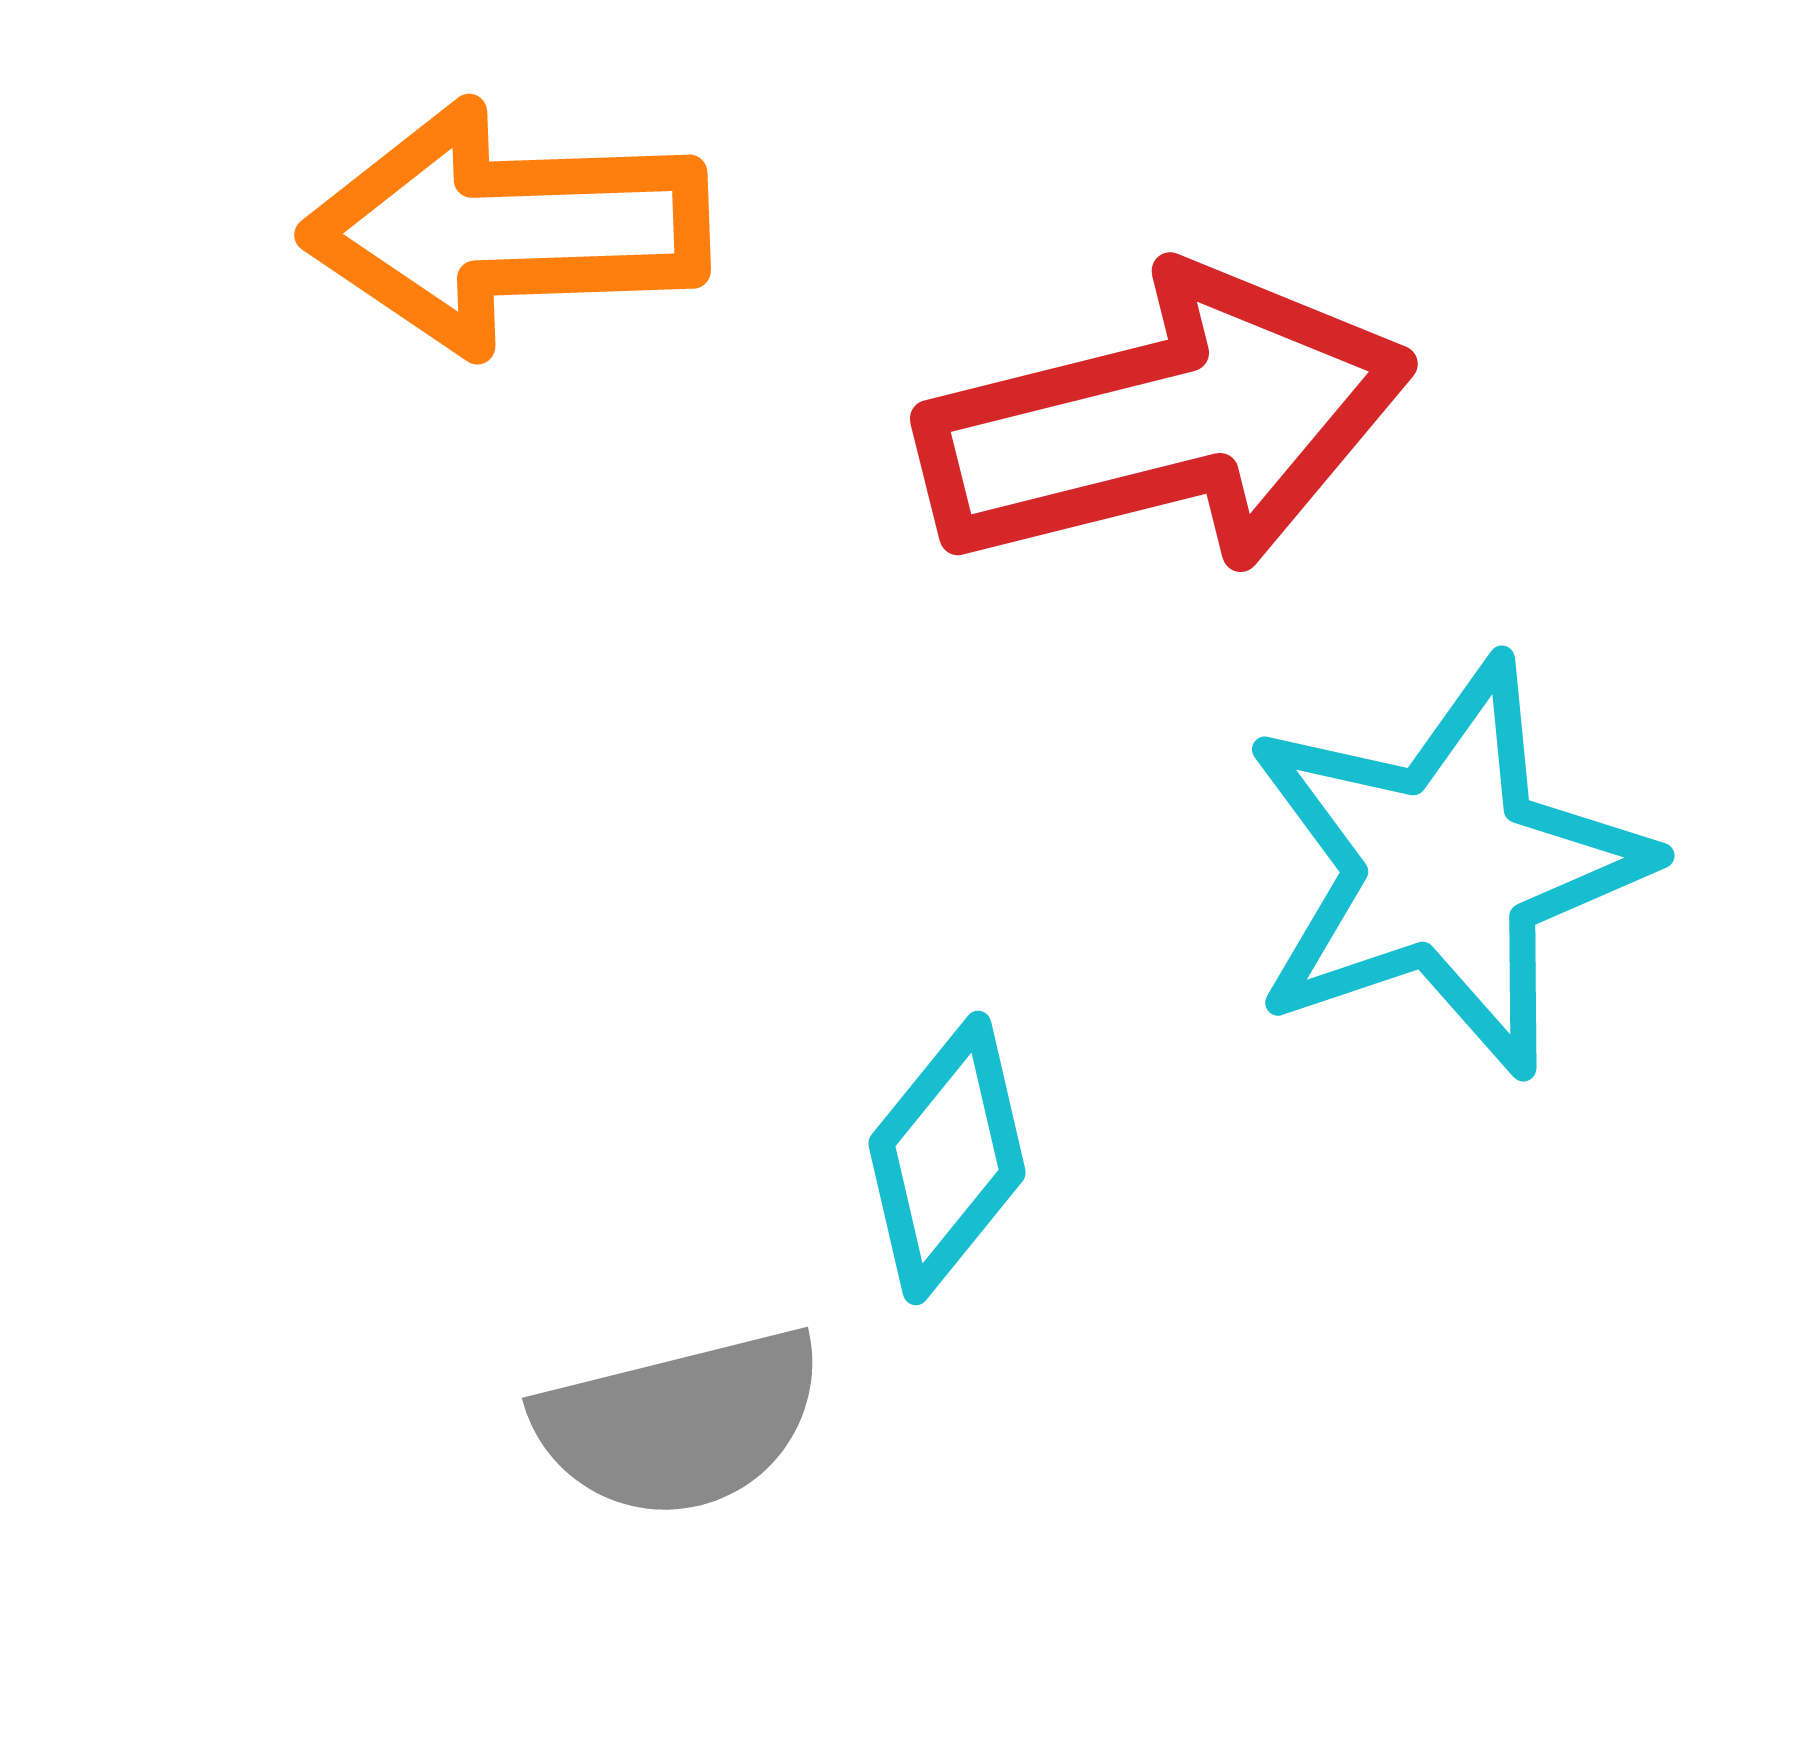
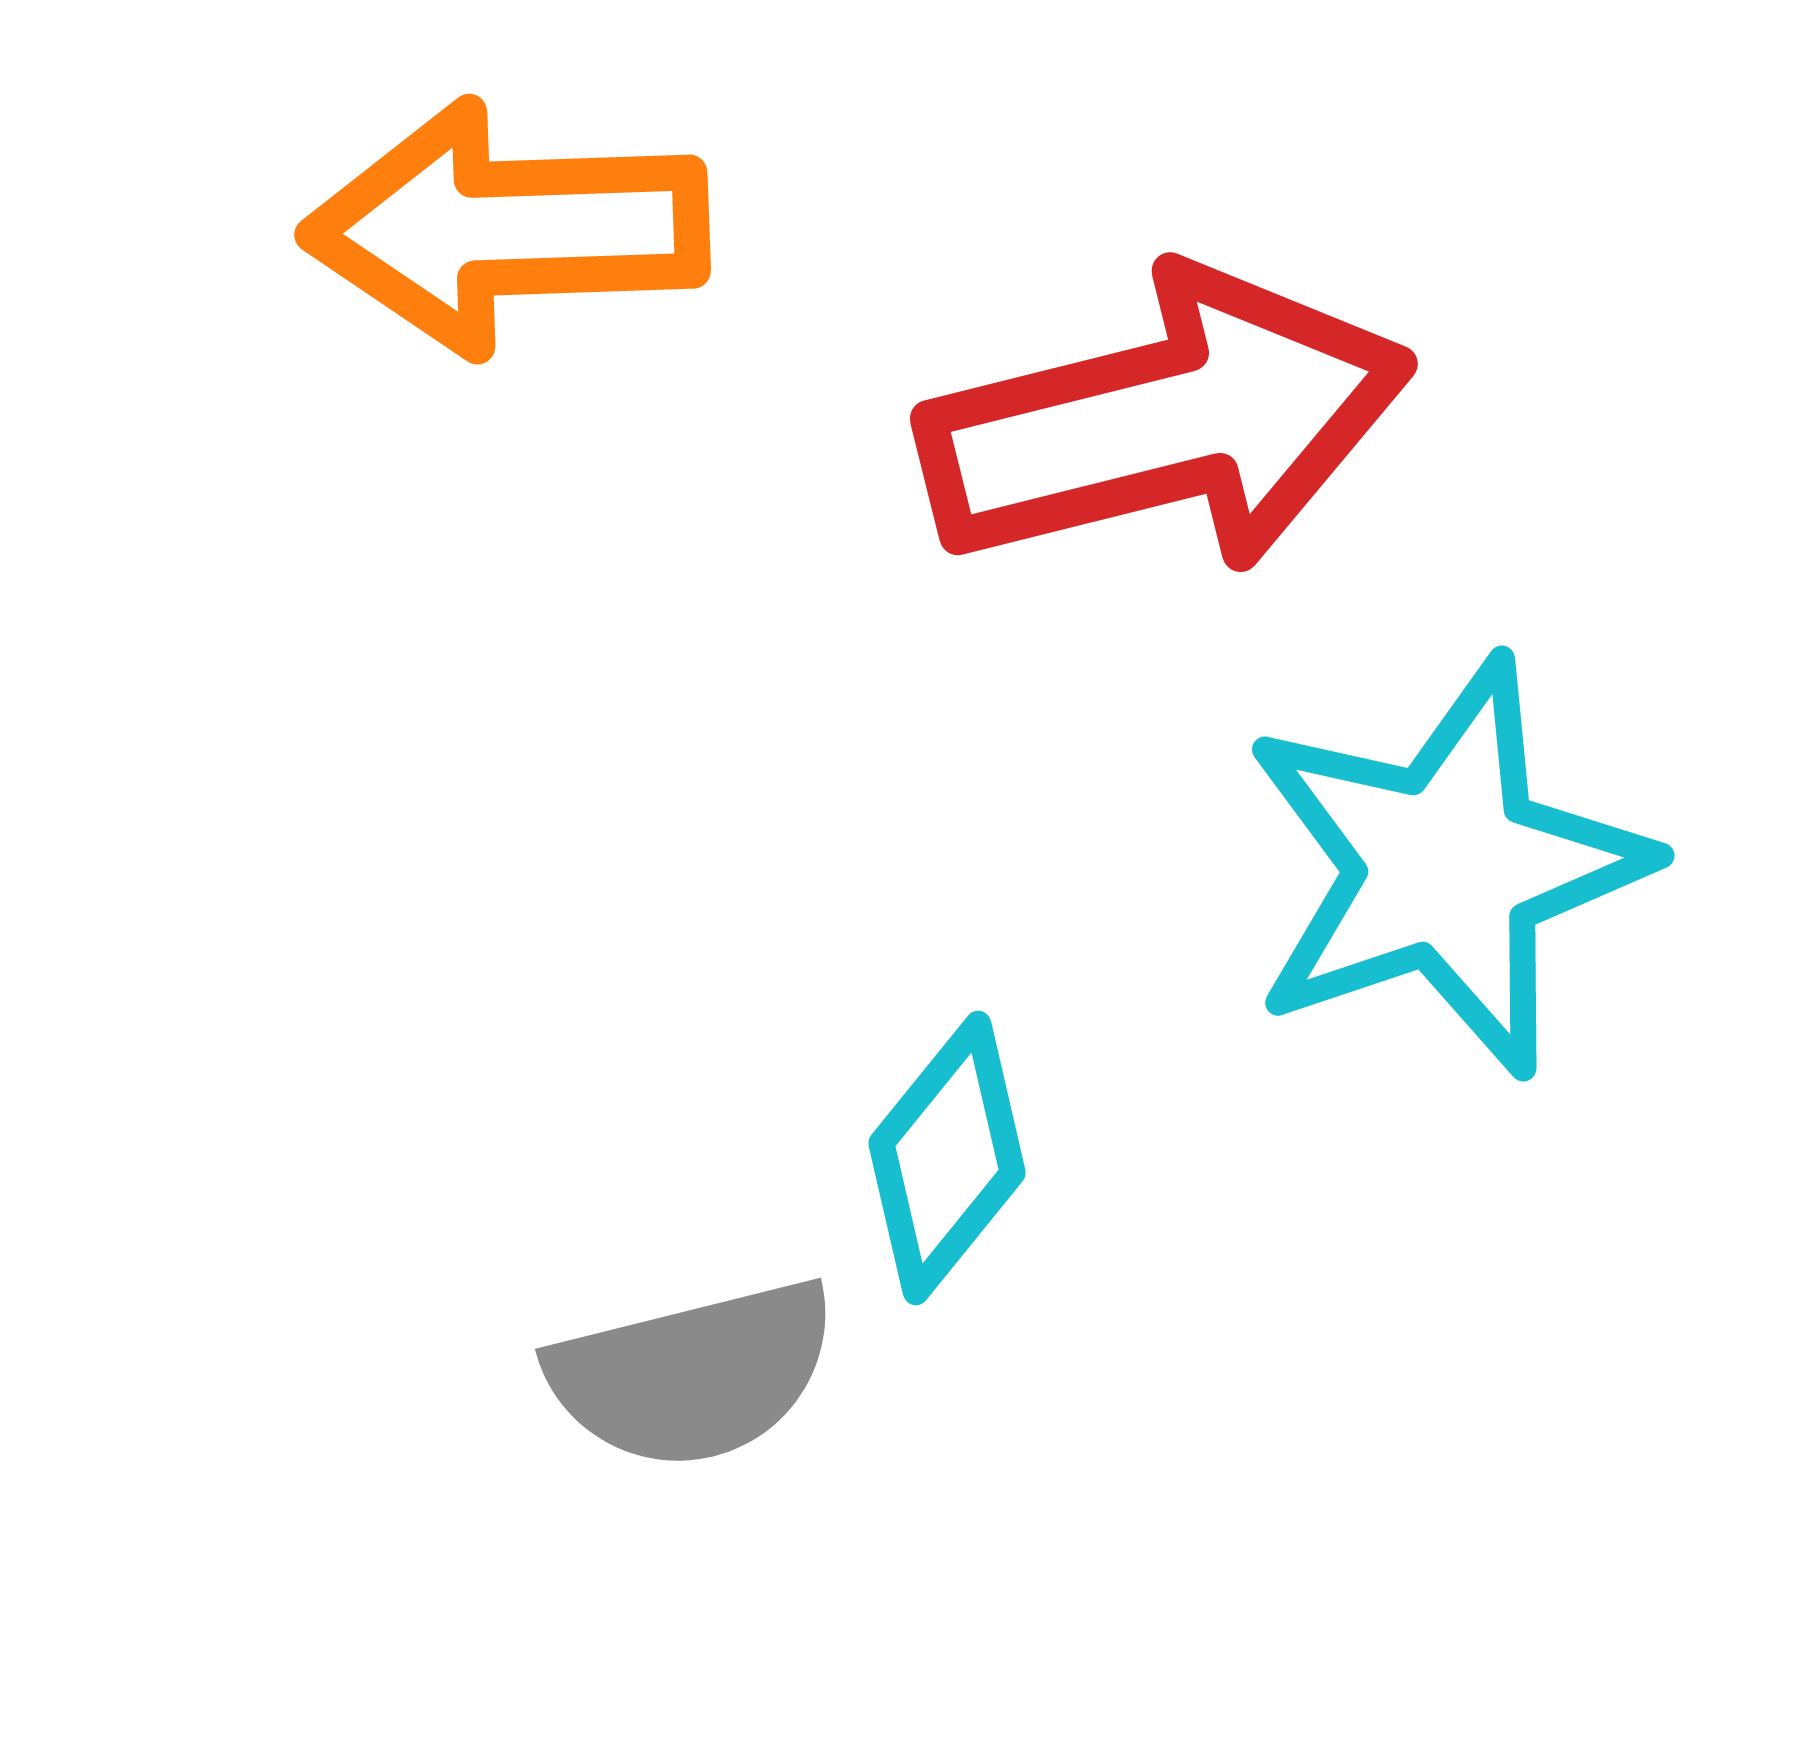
gray semicircle: moved 13 px right, 49 px up
